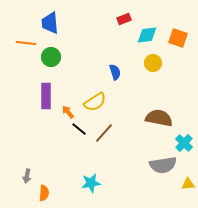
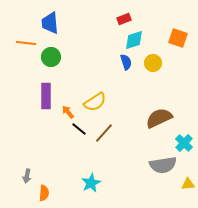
cyan diamond: moved 13 px left, 5 px down; rotated 10 degrees counterclockwise
blue semicircle: moved 11 px right, 10 px up
brown semicircle: rotated 36 degrees counterclockwise
cyan star: rotated 18 degrees counterclockwise
